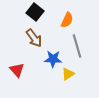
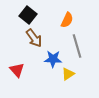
black square: moved 7 px left, 3 px down
